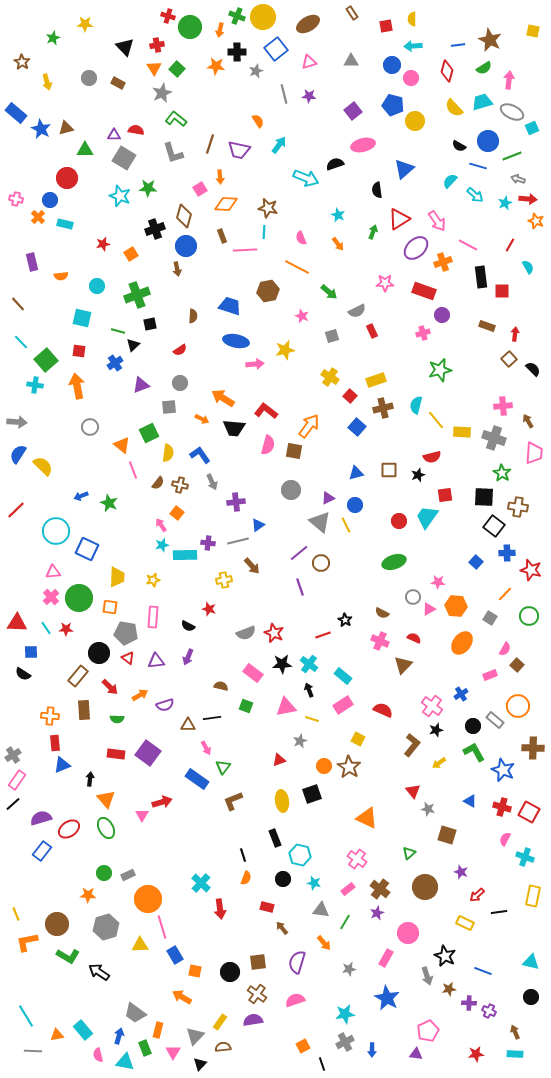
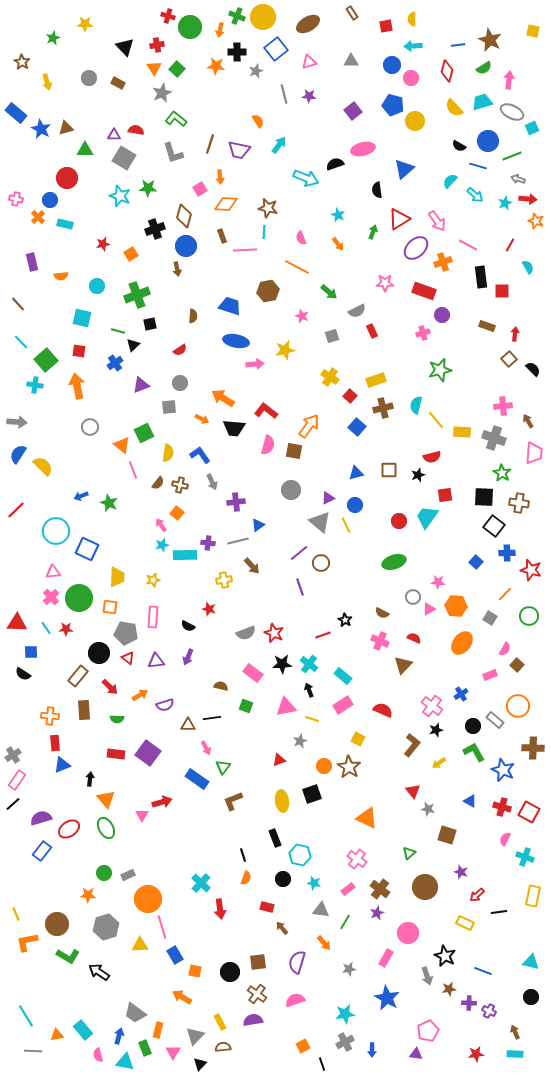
pink ellipse at (363, 145): moved 4 px down
green square at (149, 433): moved 5 px left
brown cross at (518, 507): moved 1 px right, 4 px up
yellow rectangle at (220, 1022): rotated 63 degrees counterclockwise
